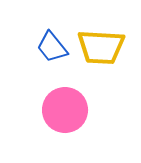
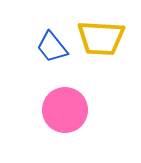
yellow trapezoid: moved 9 px up
